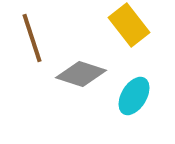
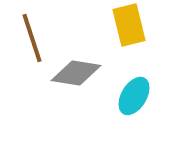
yellow rectangle: rotated 24 degrees clockwise
gray diamond: moved 5 px left, 1 px up; rotated 9 degrees counterclockwise
